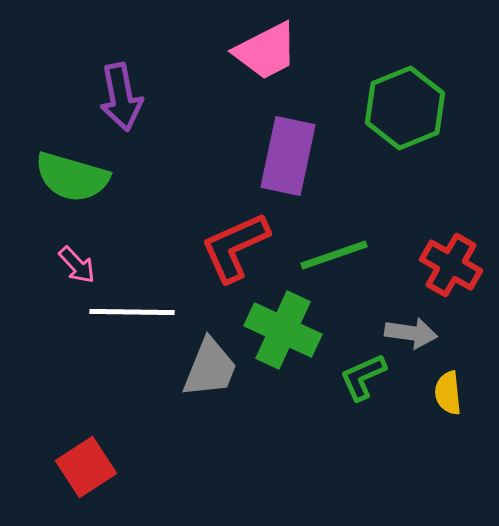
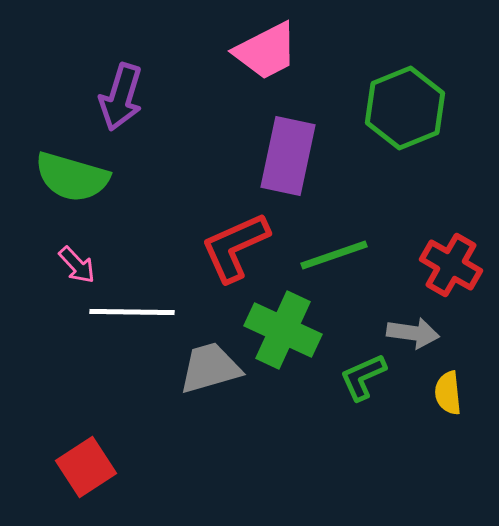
purple arrow: rotated 28 degrees clockwise
gray arrow: moved 2 px right
gray trapezoid: rotated 128 degrees counterclockwise
